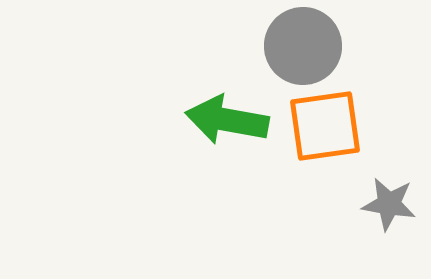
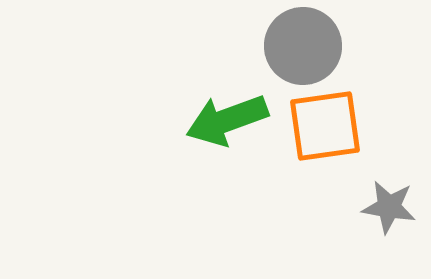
green arrow: rotated 30 degrees counterclockwise
gray star: moved 3 px down
